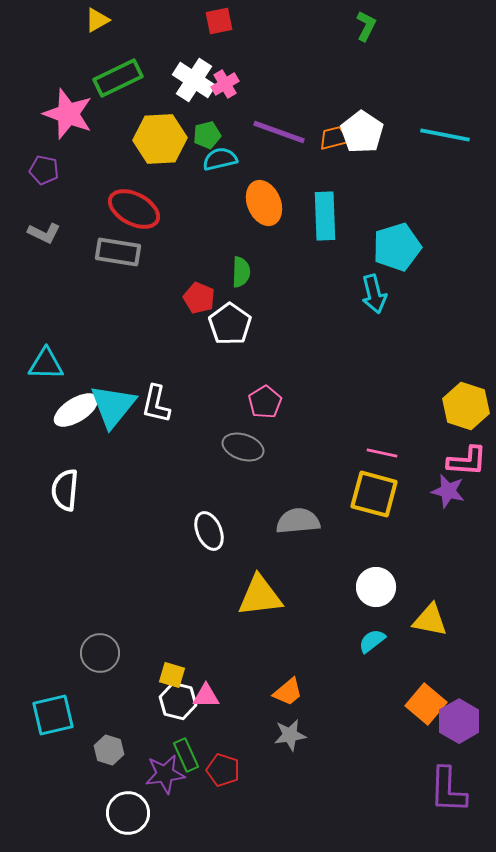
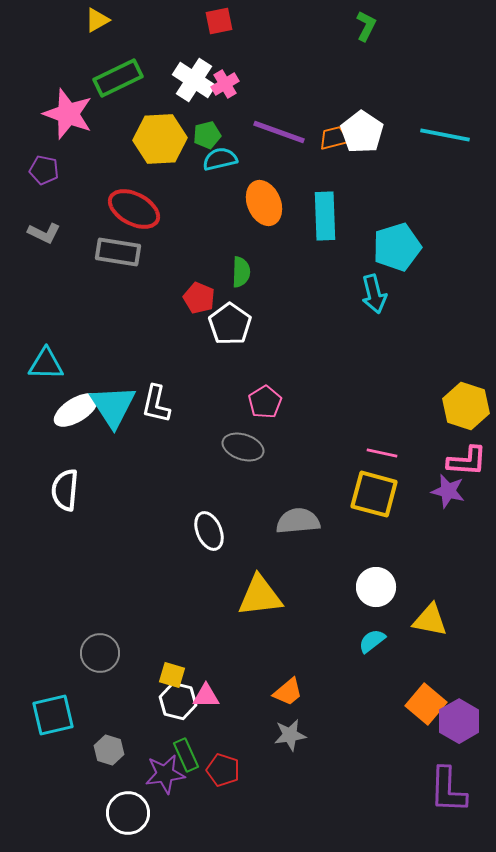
cyan triangle at (113, 406): rotated 12 degrees counterclockwise
